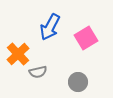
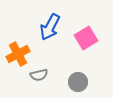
orange cross: rotated 15 degrees clockwise
gray semicircle: moved 1 px right, 3 px down
